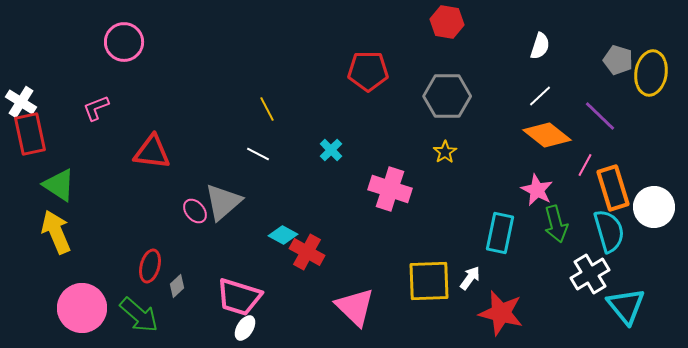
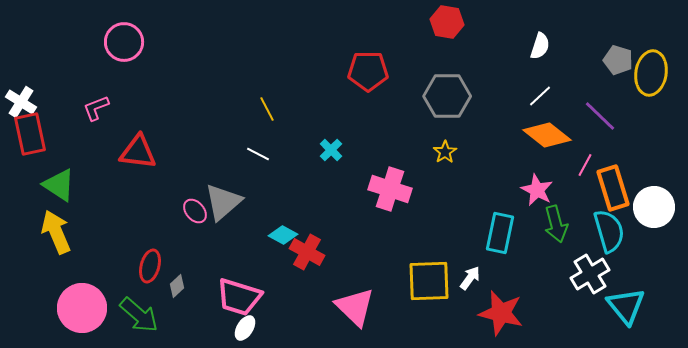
red triangle at (152, 152): moved 14 px left
